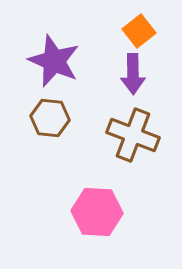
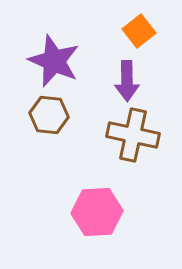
purple arrow: moved 6 px left, 7 px down
brown hexagon: moved 1 px left, 3 px up
brown cross: rotated 9 degrees counterclockwise
pink hexagon: rotated 6 degrees counterclockwise
